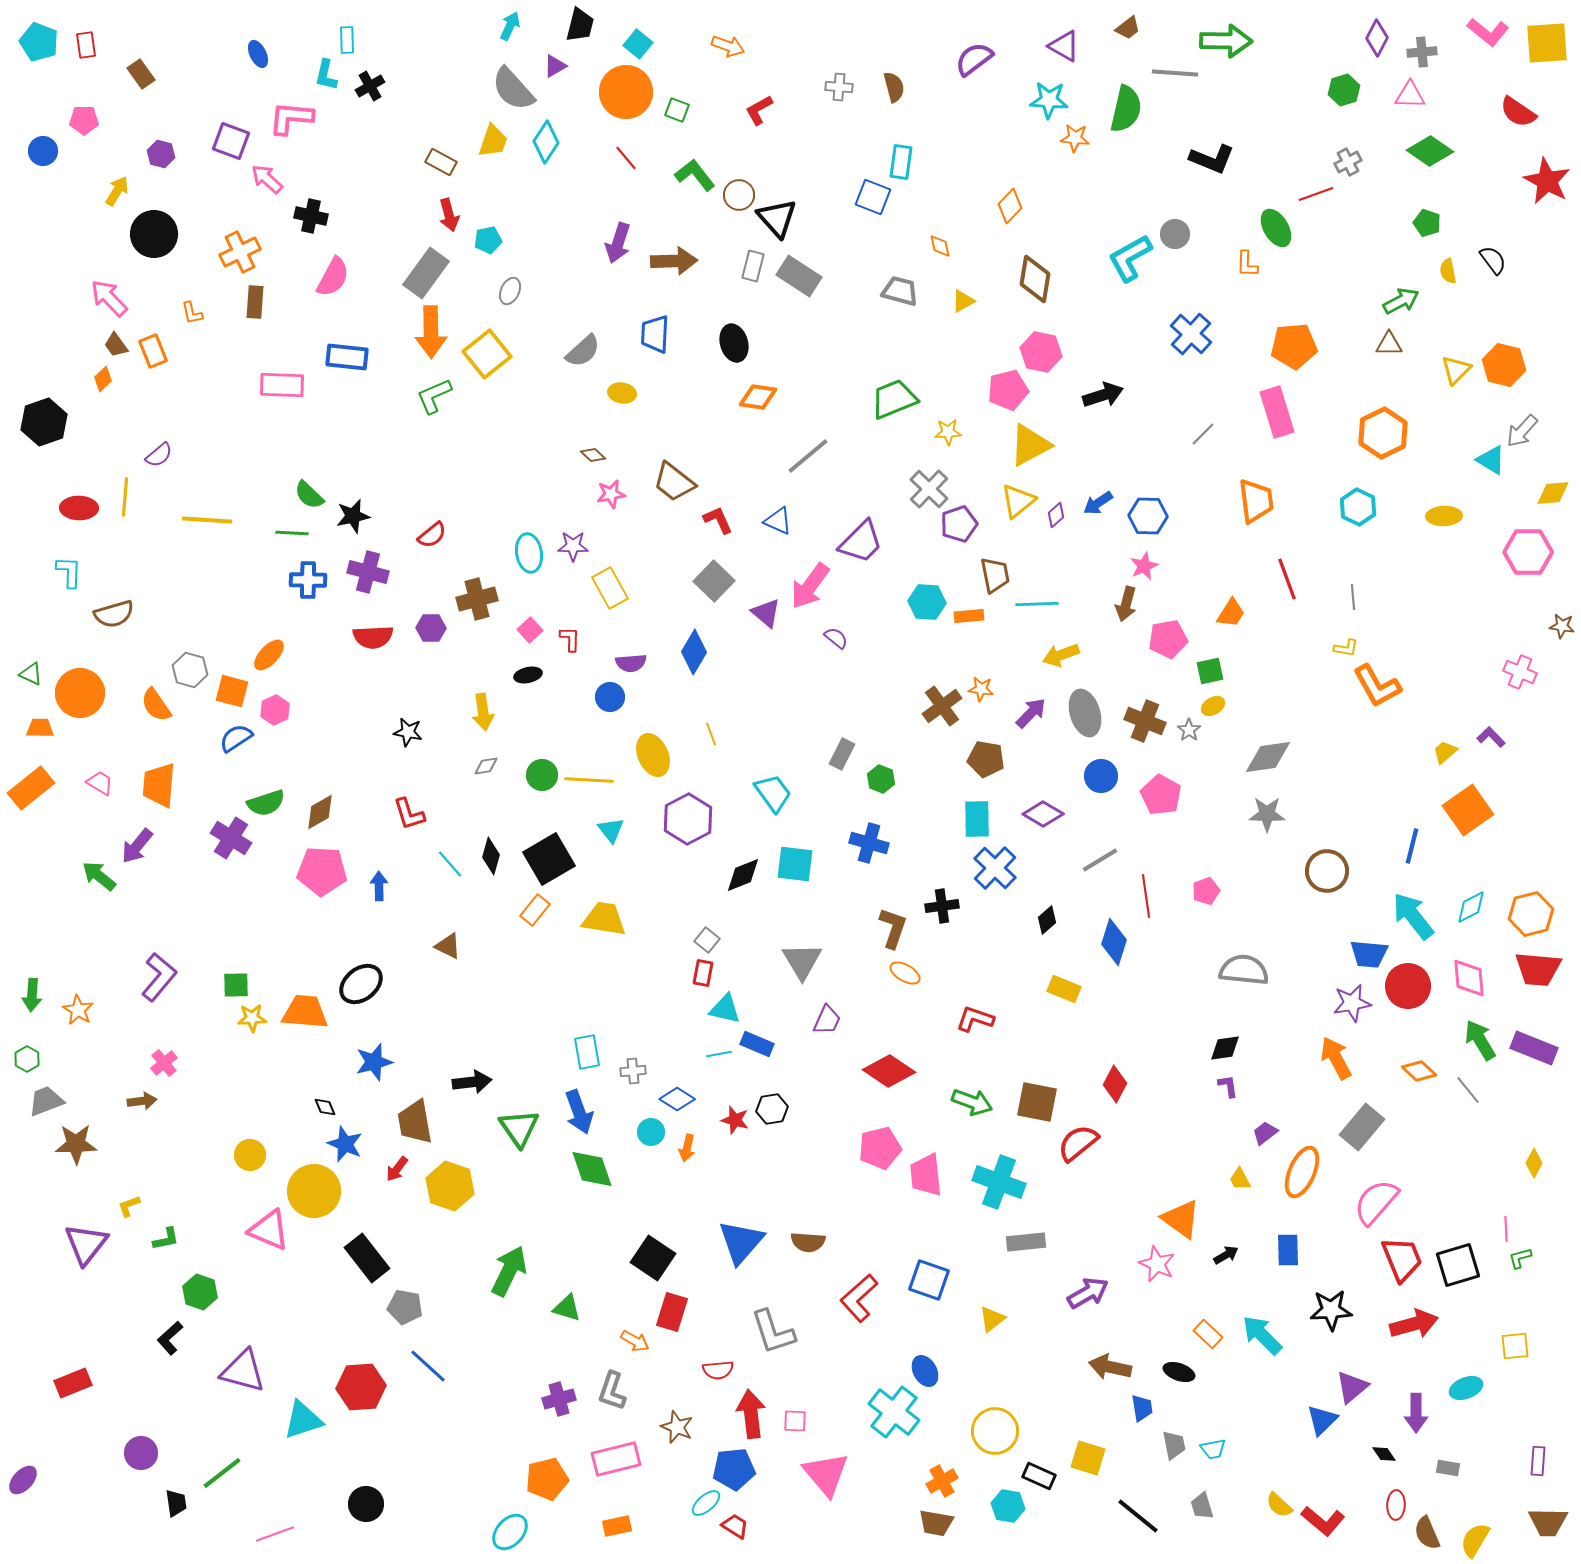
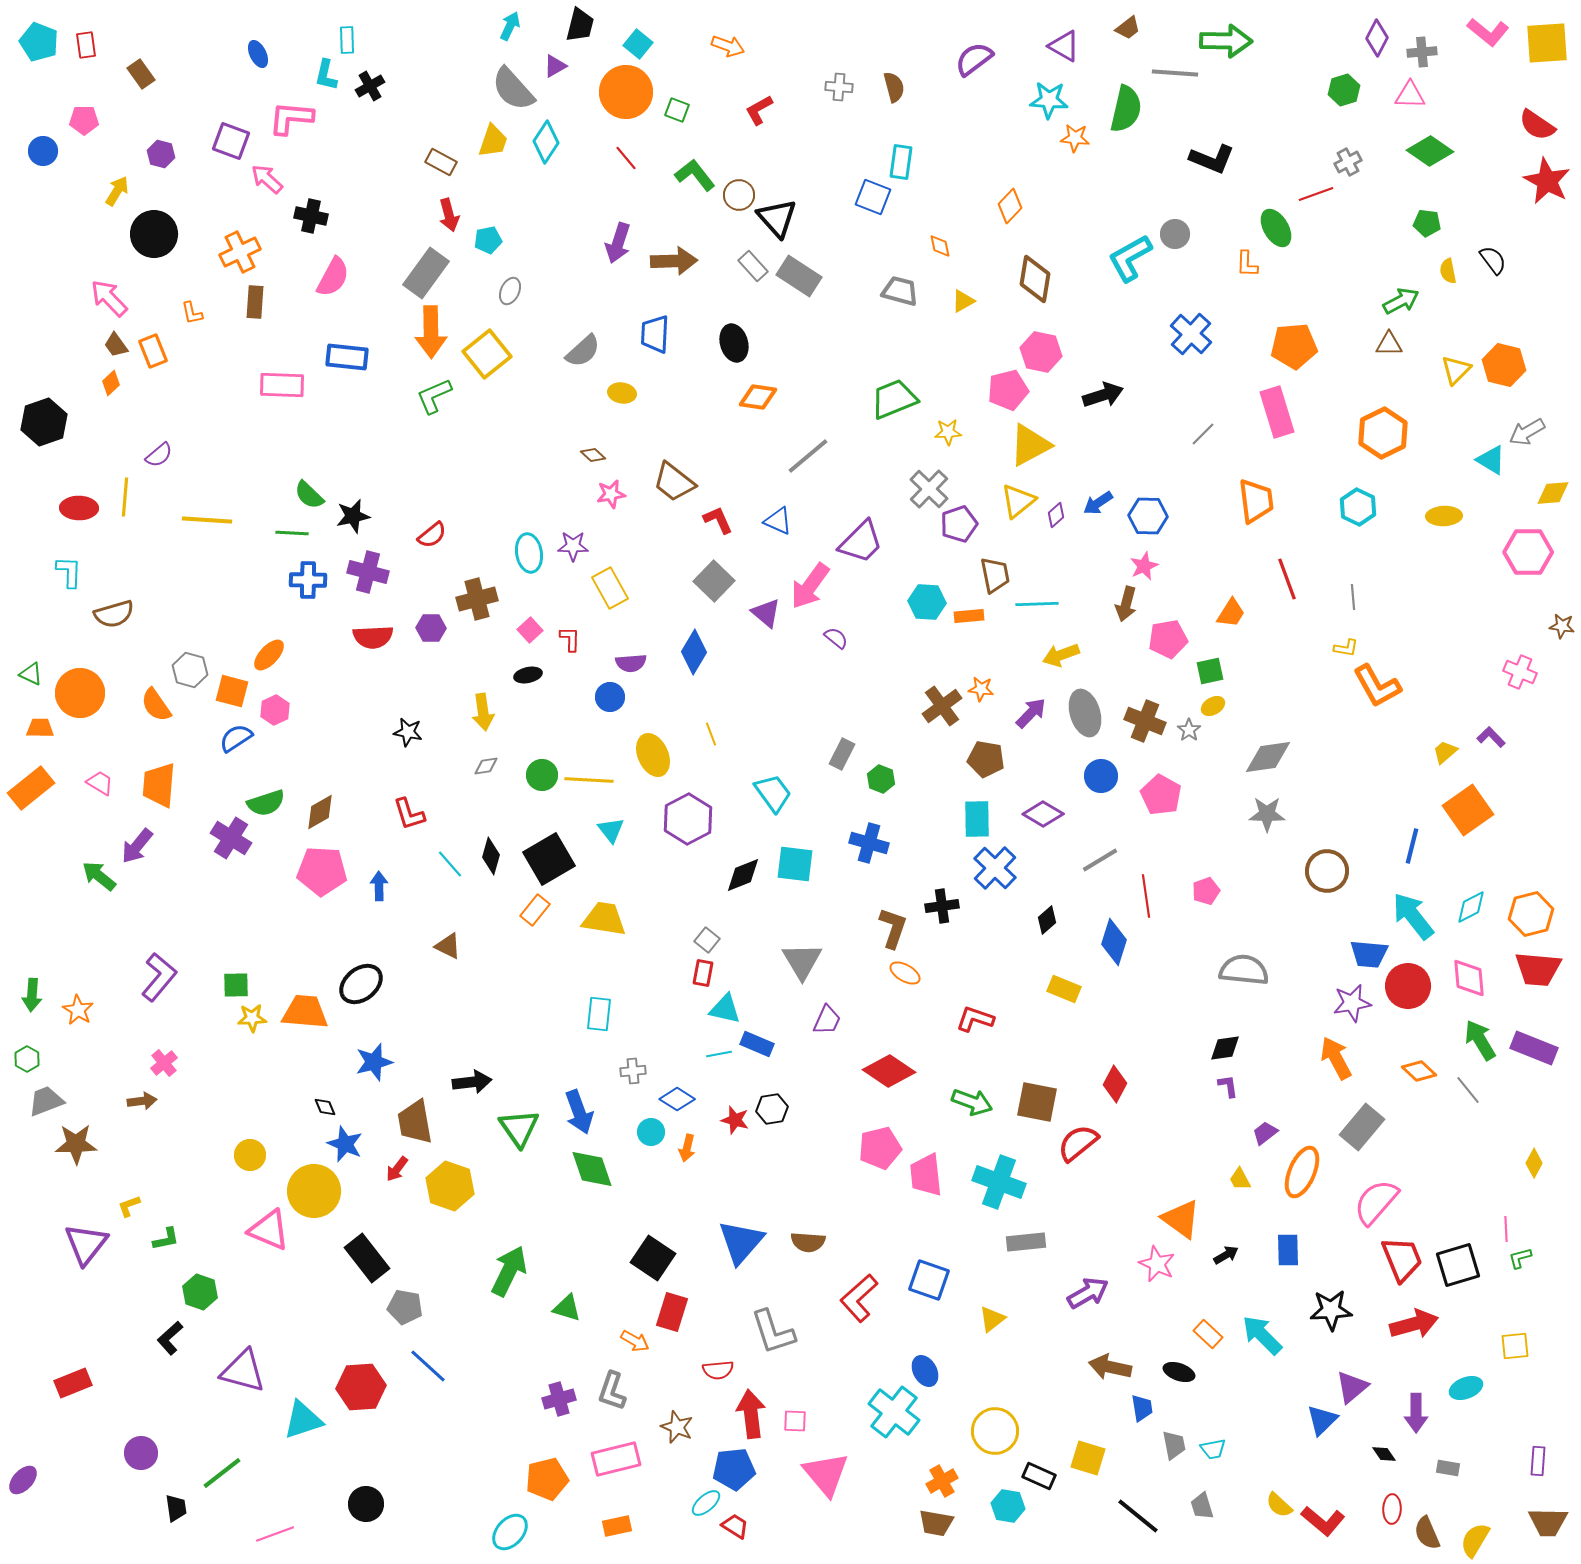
red semicircle at (1518, 112): moved 19 px right, 13 px down
green pentagon at (1427, 223): rotated 12 degrees counterclockwise
gray rectangle at (753, 266): rotated 56 degrees counterclockwise
orange diamond at (103, 379): moved 8 px right, 4 px down
gray arrow at (1522, 431): moved 5 px right, 1 px down; rotated 18 degrees clockwise
cyan rectangle at (587, 1052): moved 12 px right, 38 px up; rotated 16 degrees clockwise
black trapezoid at (176, 1503): moved 5 px down
red ellipse at (1396, 1505): moved 4 px left, 4 px down
